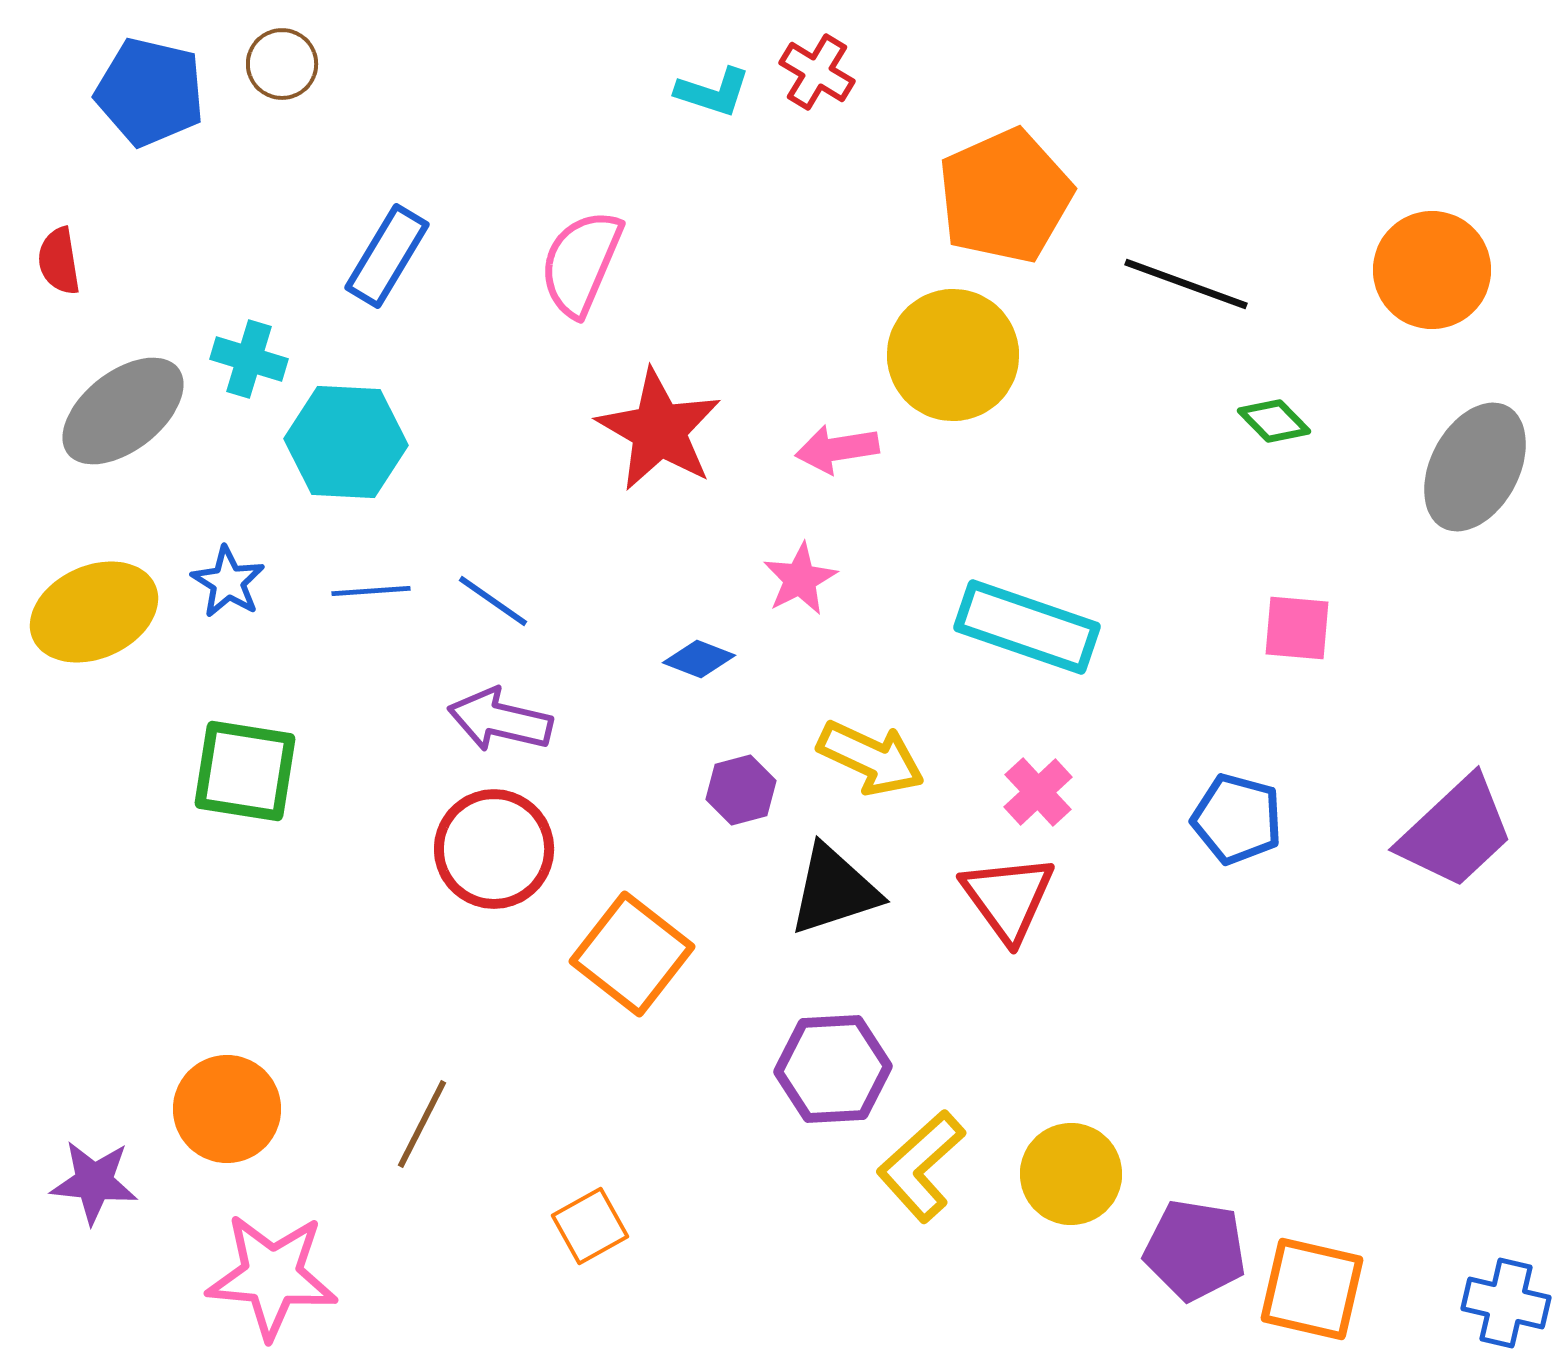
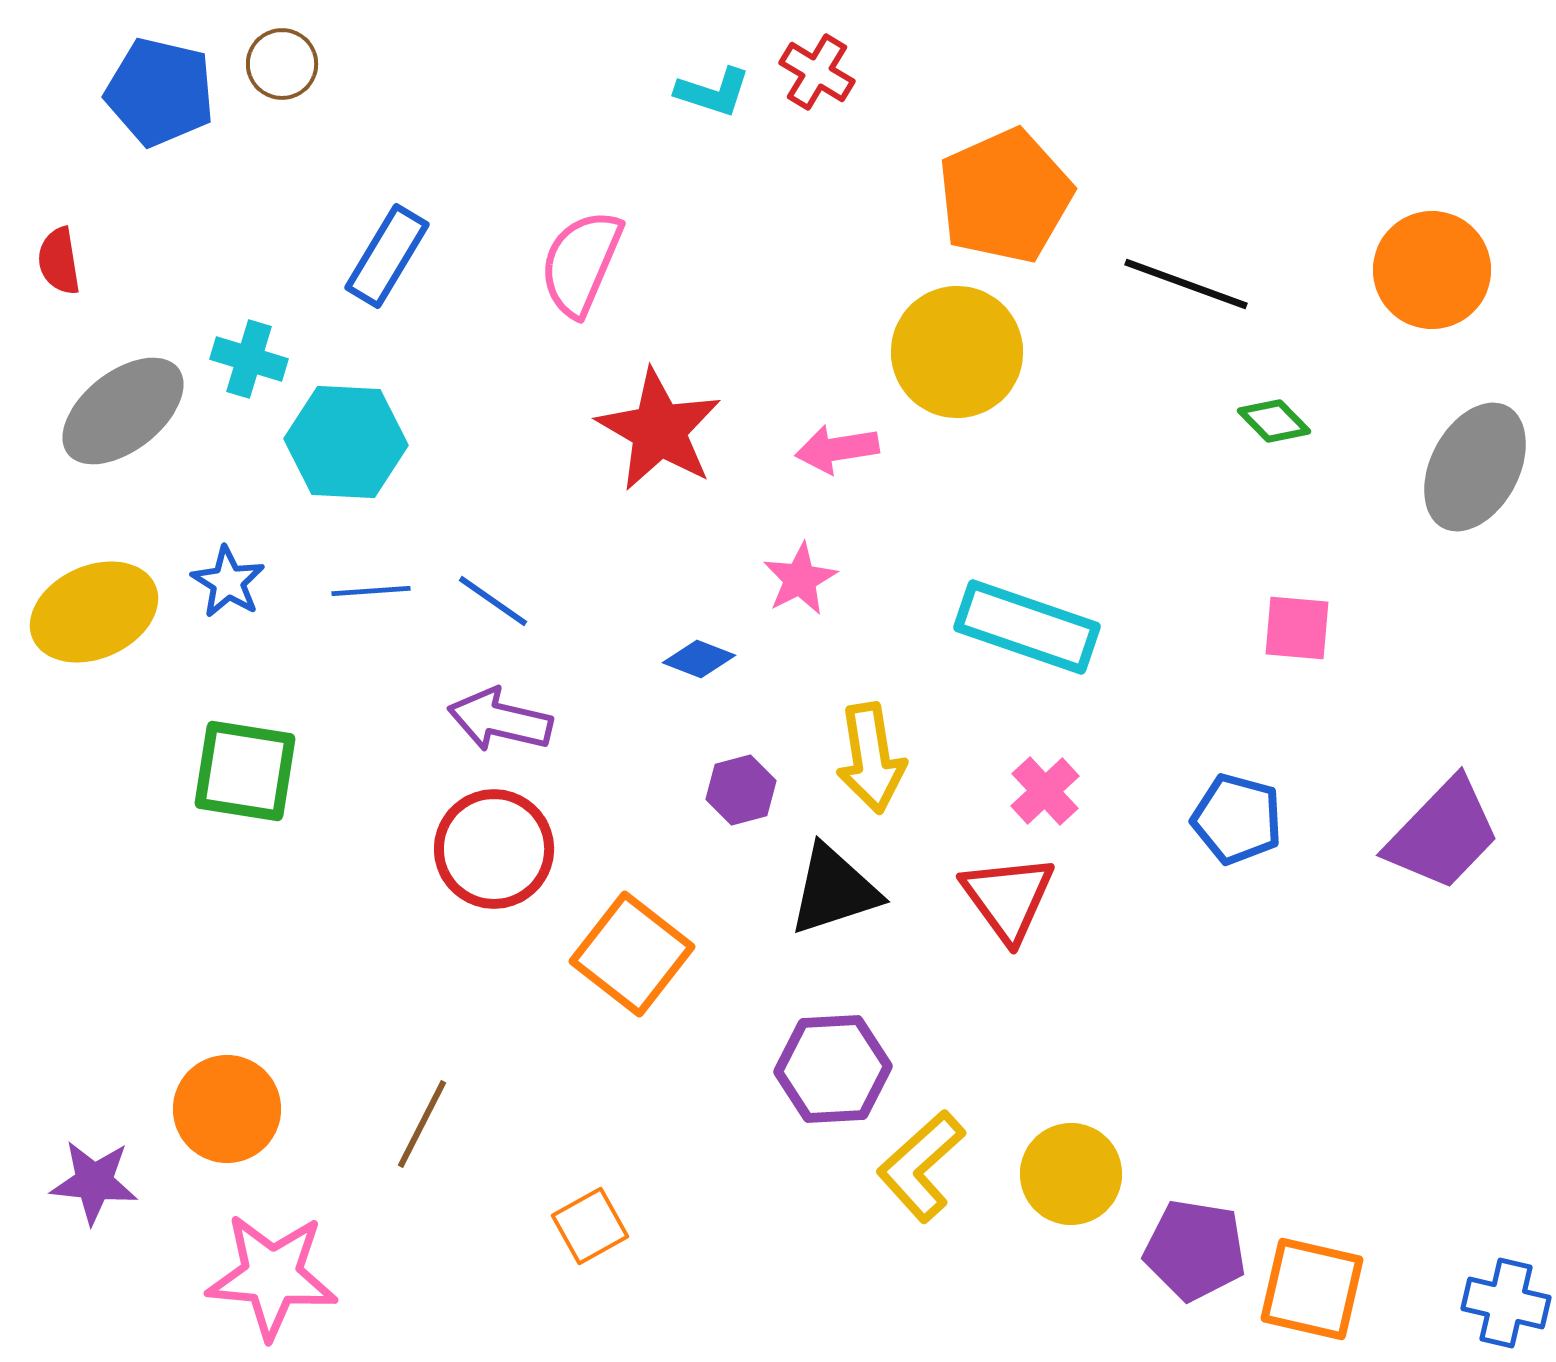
blue pentagon at (150, 92): moved 10 px right
yellow circle at (953, 355): moved 4 px right, 3 px up
yellow arrow at (871, 758): rotated 56 degrees clockwise
pink cross at (1038, 792): moved 7 px right, 1 px up
purple trapezoid at (1456, 832): moved 13 px left, 2 px down; rotated 3 degrees counterclockwise
